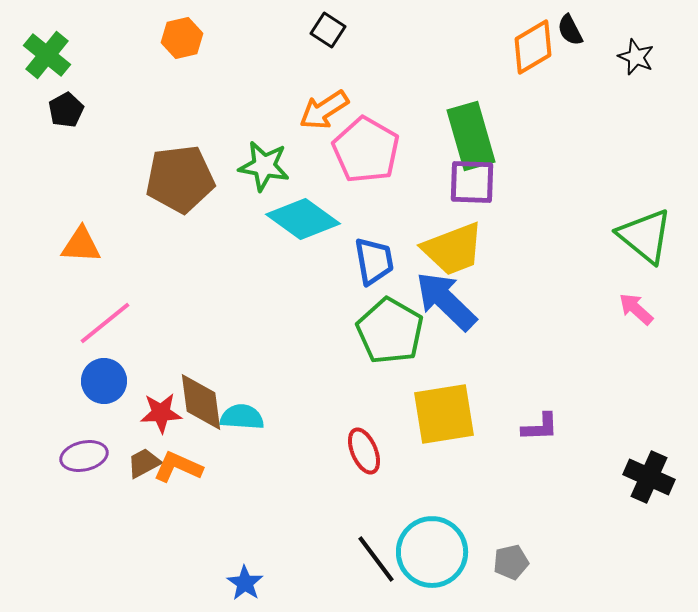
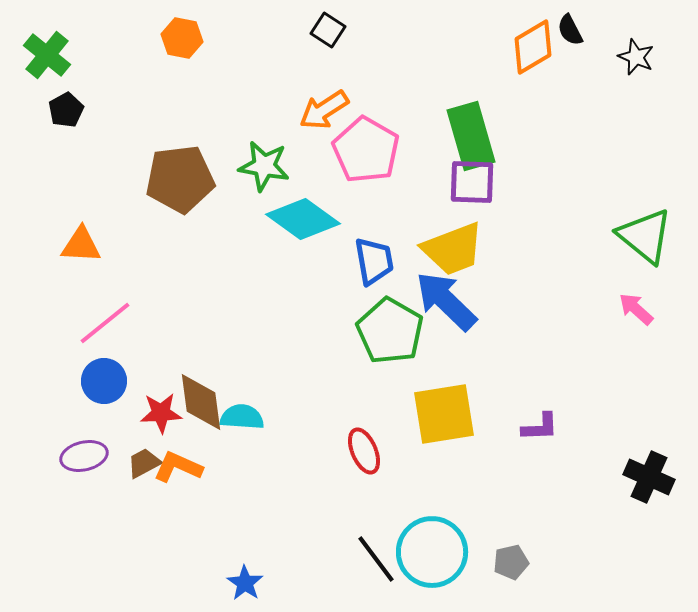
orange hexagon: rotated 24 degrees clockwise
